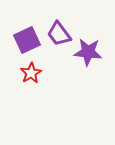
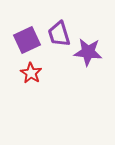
purple trapezoid: rotated 20 degrees clockwise
red star: rotated 10 degrees counterclockwise
